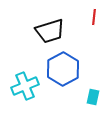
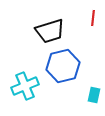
red line: moved 1 px left, 1 px down
blue hexagon: moved 3 px up; rotated 16 degrees clockwise
cyan rectangle: moved 1 px right, 2 px up
